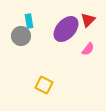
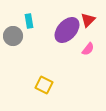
purple ellipse: moved 1 px right, 1 px down
gray circle: moved 8 px left
